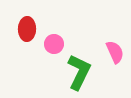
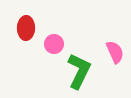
red ellipse: moved 1 px left, 1 px up
green L-shape: moved 1 px up
